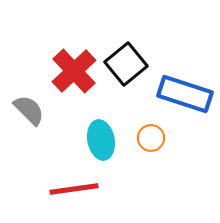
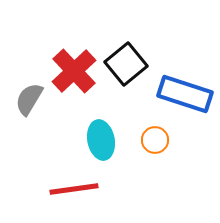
gray semicircle: moved 11 px up; rotated 104 degrees counterclockwise
orange circle: moved 4 px right, 2 px down
